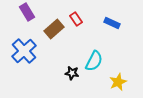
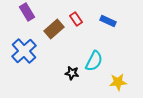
blue rectangle: moved 4 px left, 2 px up
yellow star: rotated 18 degrees clockwise
